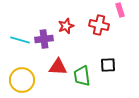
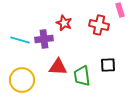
red star: moved 2 px left, 3 px up; rotated 28 degrees counterclockwise
